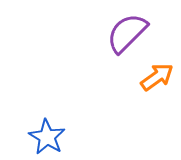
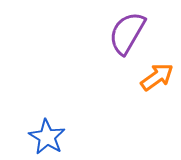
purple semicircle: rotated 15 degrees counterclockwise
